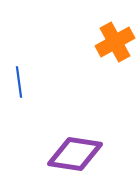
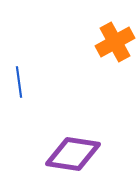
purple diamond: moved 2 px left
